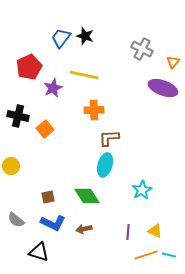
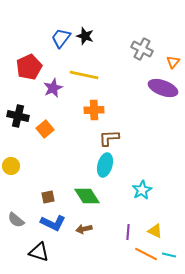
orange line: moved 1 px up; rotated 45 degrees clockwise
